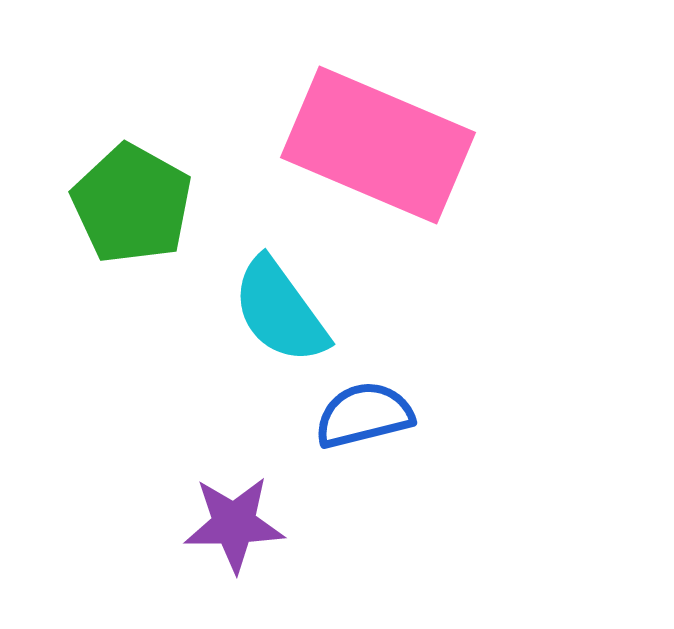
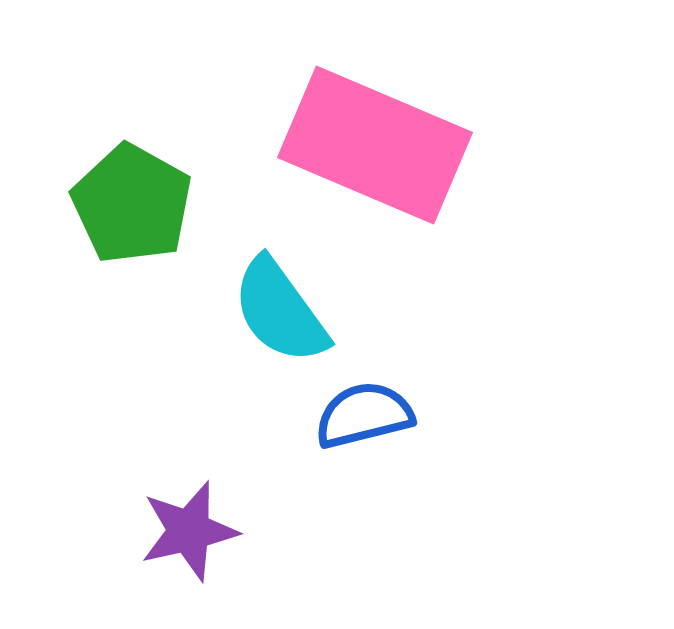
pink rectangle: moved 3 px left
purple star: moved 45 px left, 7 px down; rotated 12 degrees counterclockwise
